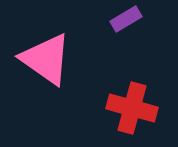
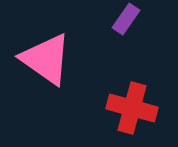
purple rectangle: rotated 24 degrees counterclockwise
